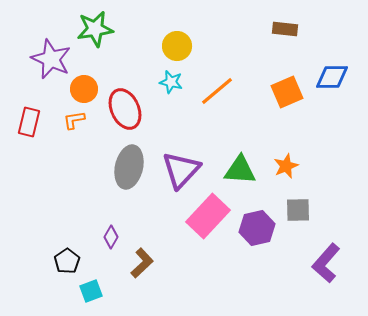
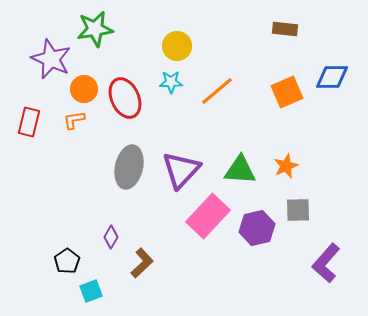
cyan star: rotated 15 degrees counterclockwise
red ellipse: moved 11 px up
